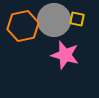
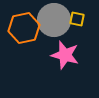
orange hexagon: moved 1 px right, 2 px down
